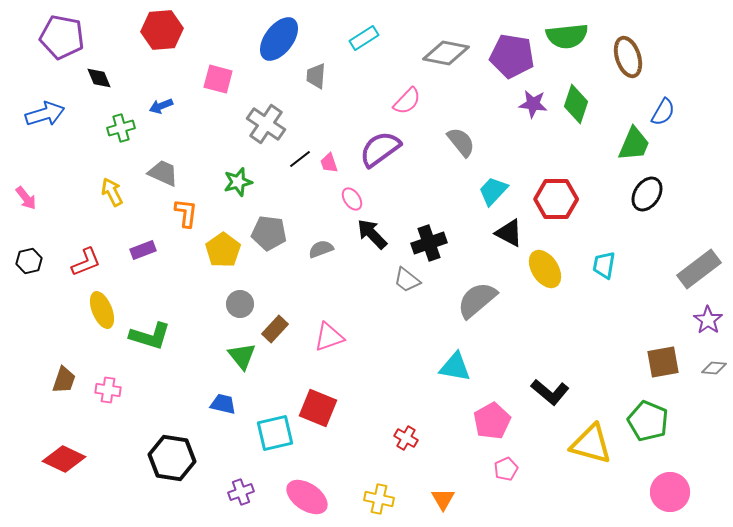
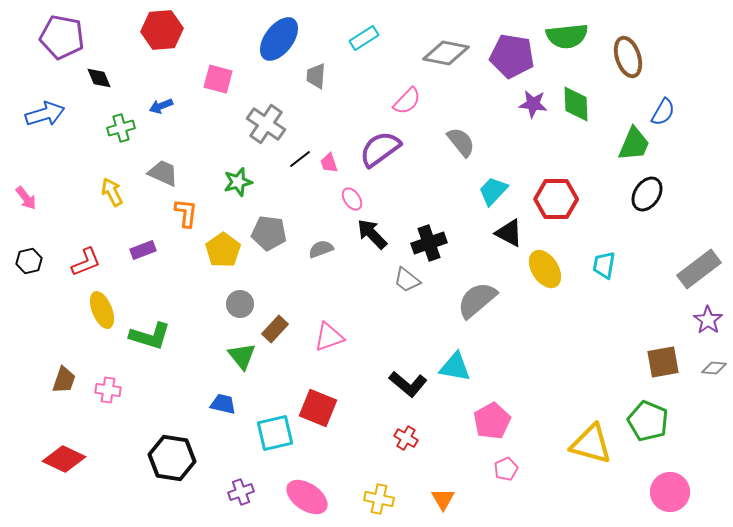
green diamond at (576, 104): rotated 21 degrees counterclockwise
black L-shape at (550, 392): moved 142 px left, 8 px up
